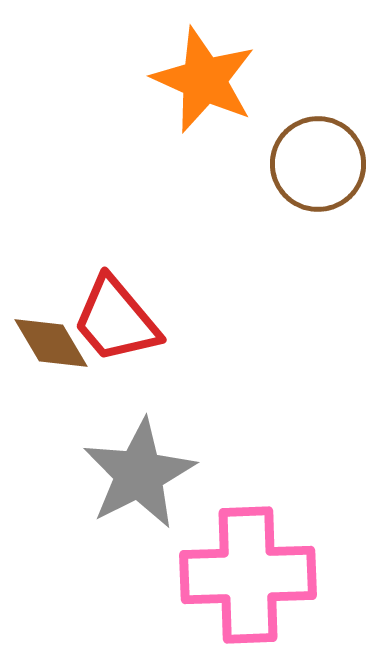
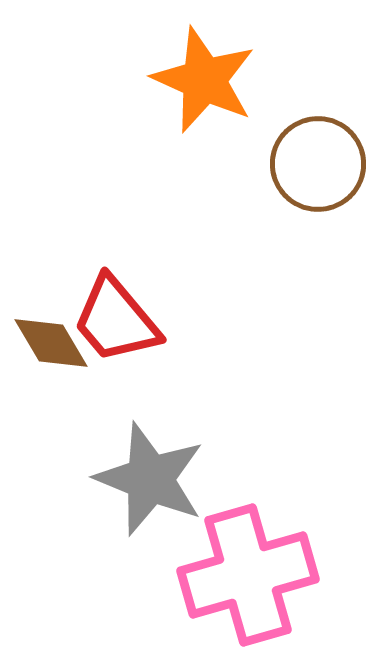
gray star: moved 11 px right, 5 px down; rotated 23 degrees counterclockwise
pink cross: rotated 14 degrees counterclockwise
